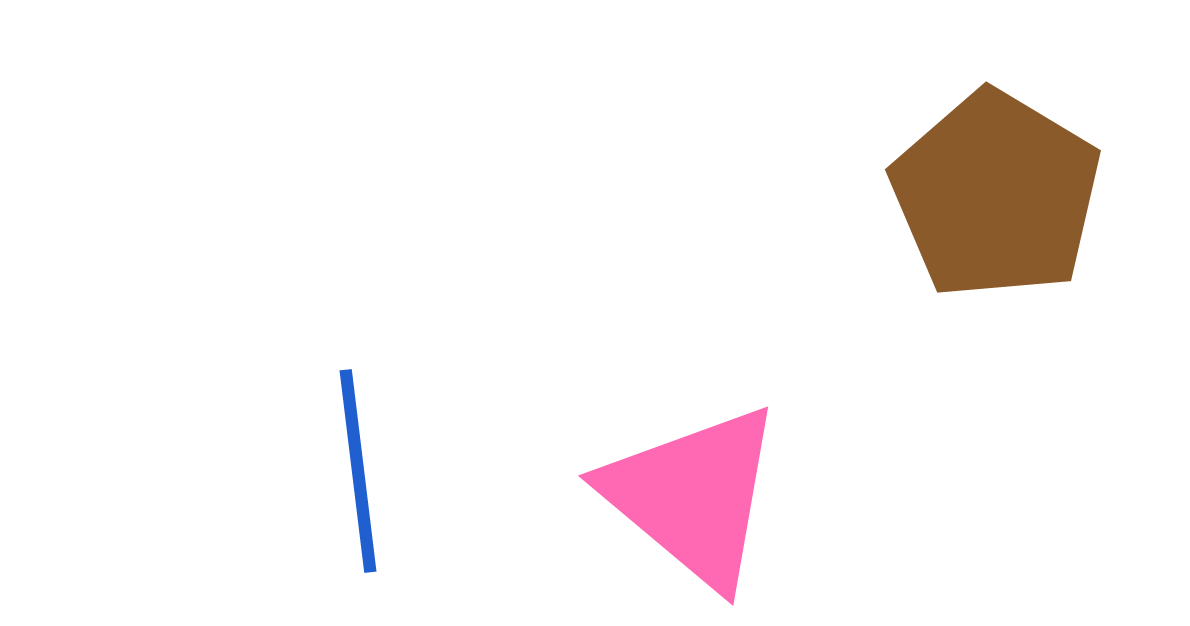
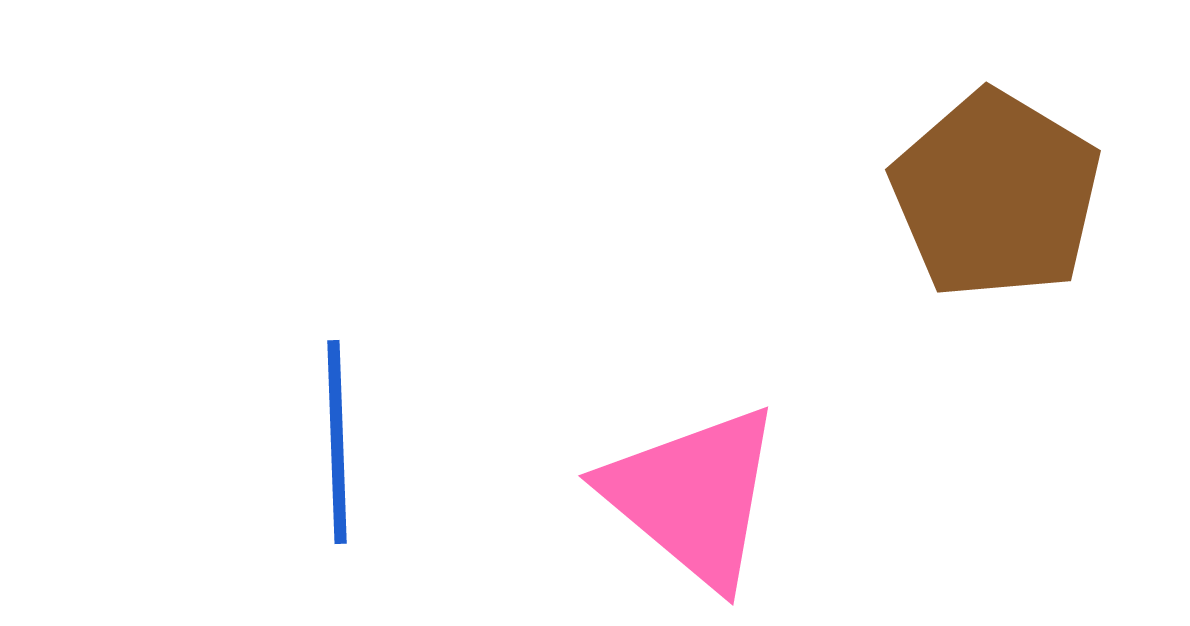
blue line: moved 21 px left, 29 px up; rotated 5 degrees clockwise
